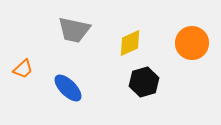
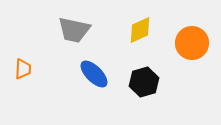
yellow diamond: moved 10 px right, 13 px up
orange trapezoid: rotated 45 degrees counterclockwise
blue ellipse: moved 26 px right, 14 px up
